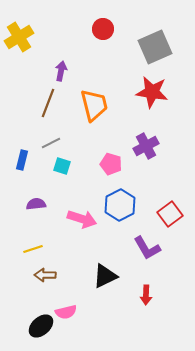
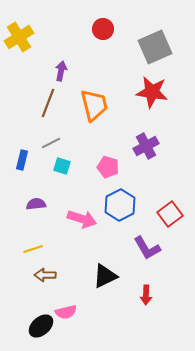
pink pentagon: moved 3 px left, 3 px down
